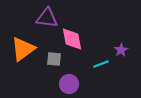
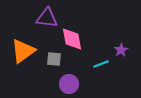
orange triangle: moved 2 px down
